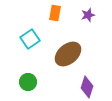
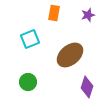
orange rectangle: moved 1 px left
cyan square: rotated 12 degrees clockwise
brown ellipse: moved 2 px right, 1 px down
